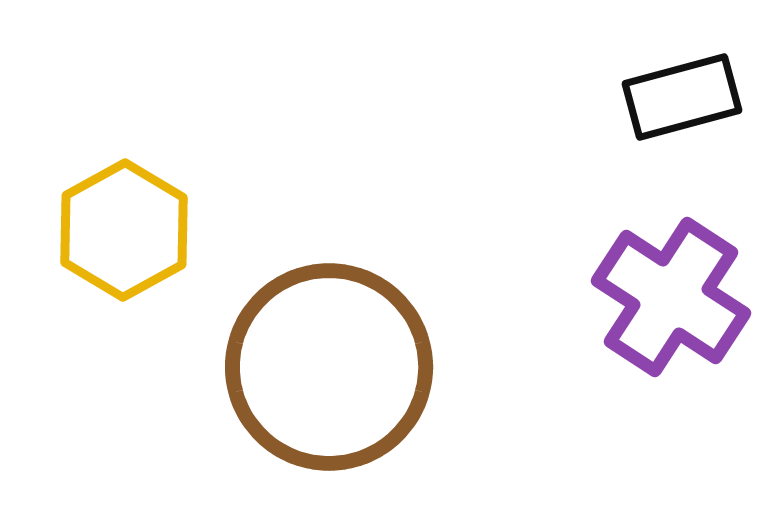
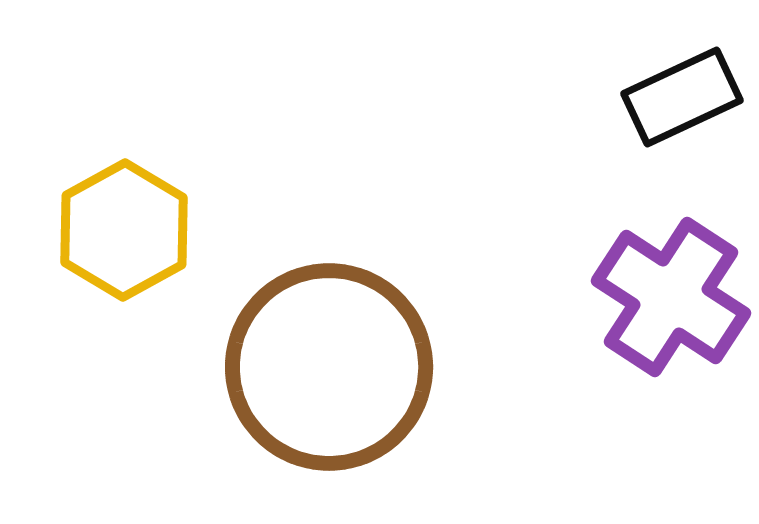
black rectangle: rotated 10 degrees counterclockwise
